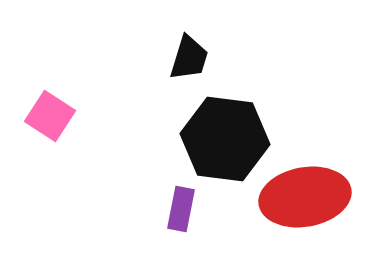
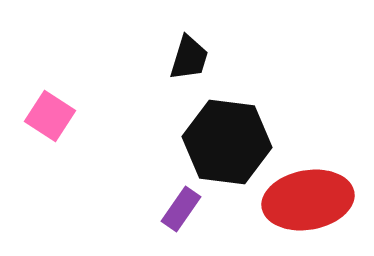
black hexagon: moved 2 px right, 3 px down
red ellipse: moved 3 px right, 3 px down
purple rectangle: rotated 24 degrees clockwise
